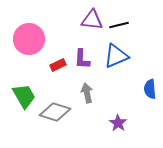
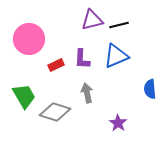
purple triangle: rotated 20 degrees counterclockwise
red rectangle: moved 2 px left
